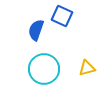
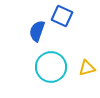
blue semicircle: moved 1 px right, 1 px down
cyan circle: moved 7 px right, 2 px up
